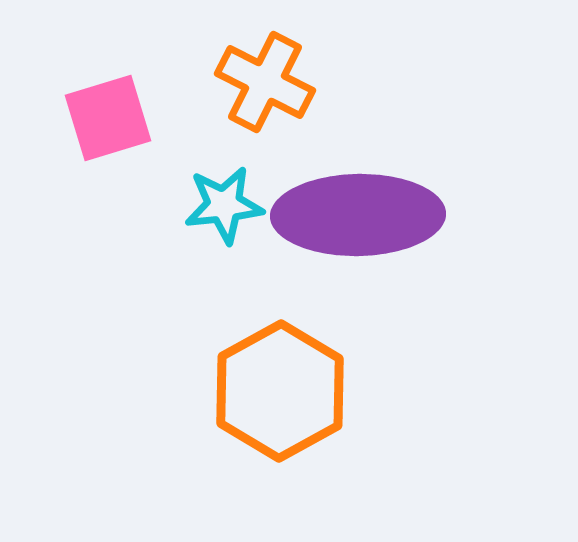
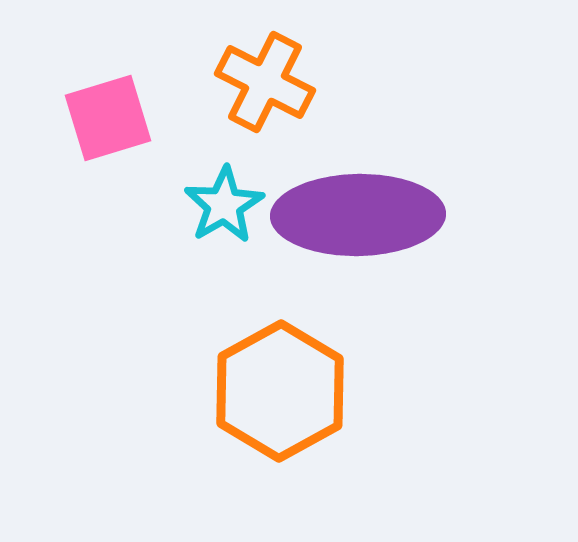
cyan star: rotated 24 degrees counterclockwise
